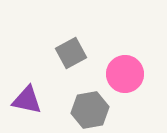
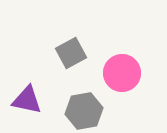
pink circle: moved 3 px left, 1 px up
gray hexagon: moved 6 px left, 1 px down
